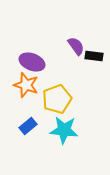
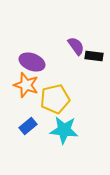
yellow pentagon: moved 2 px left; rotated 8 degrees clockwise
